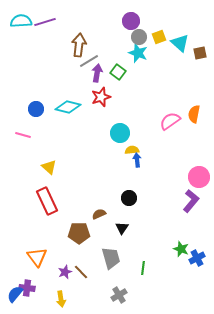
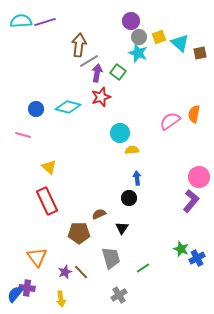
blue arrow: moved 18 px down
green line: rotated 48 degrees clockwise
